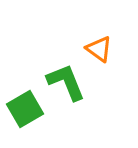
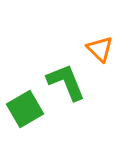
orange triangle: moved 1 px right; rotated 8 degrees clockwise
